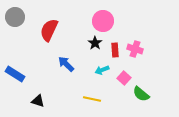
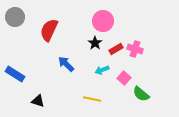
red rectangle: moved 1 px right, 1 px up; rotated 64 degrees clockwise
